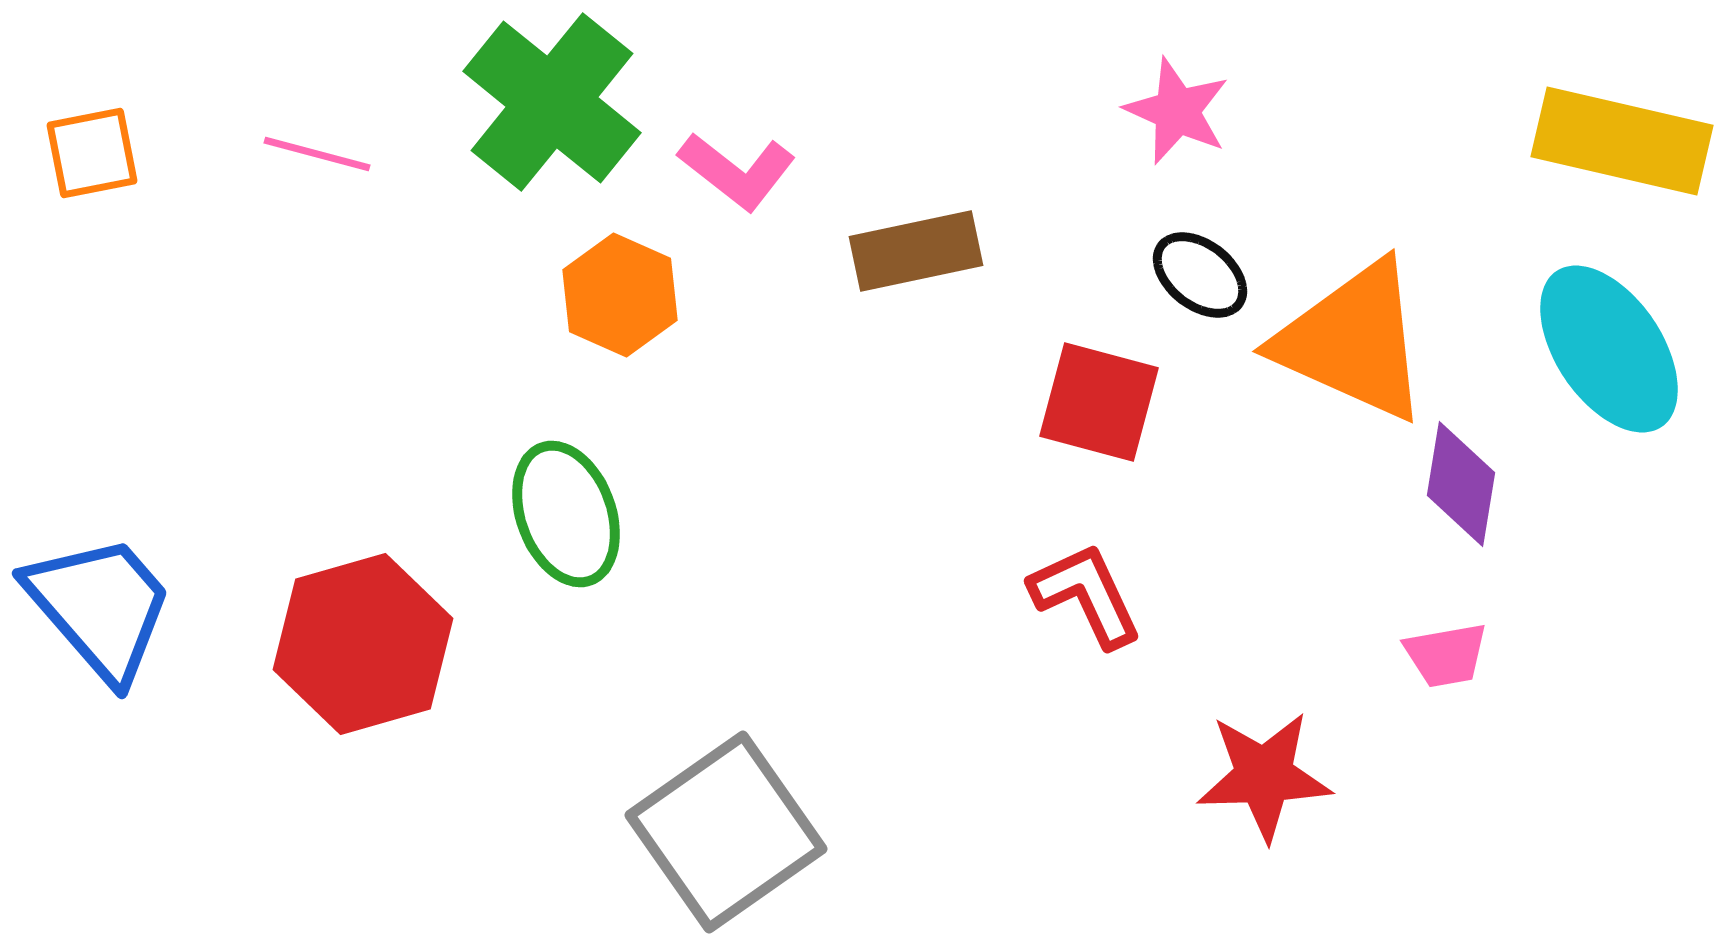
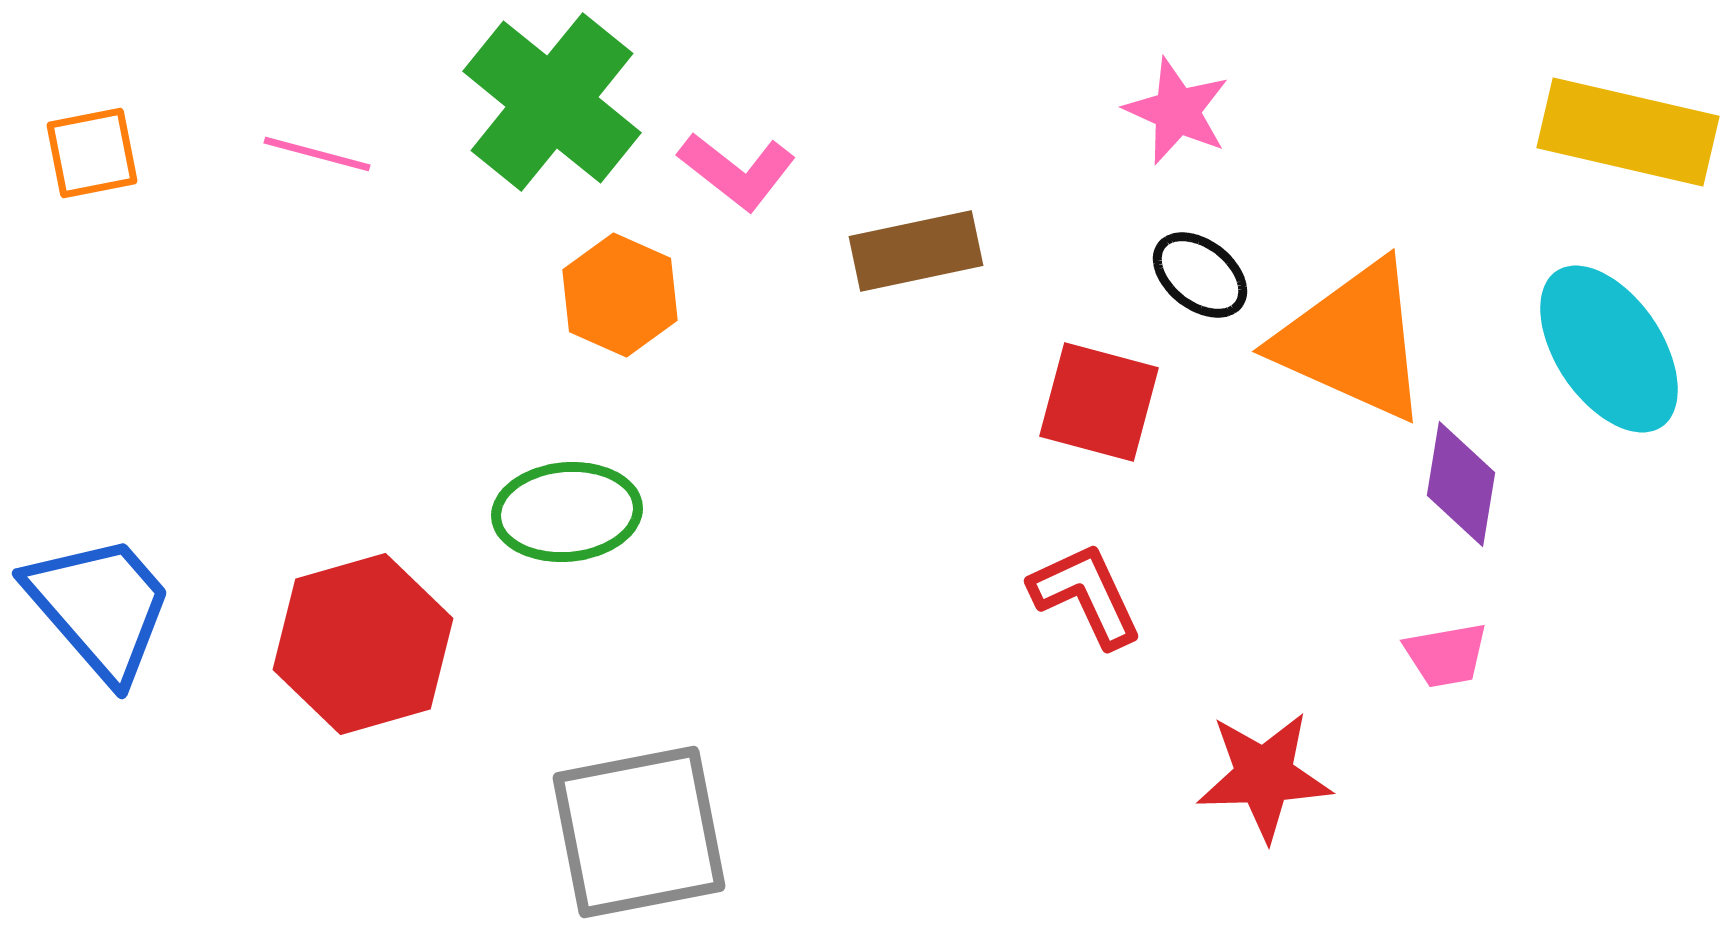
yellow rectangle: moved 6 px right, 9 px up
green ellipse: moved 1 px right, 2 px up; rotated 75 degrees counterclockwise
gray square: moved 87 px left; rotated 24 degrees clockwise
